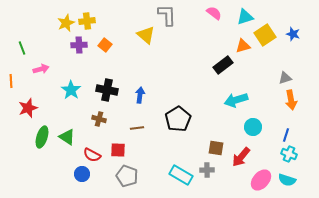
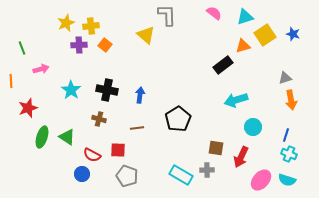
yellow cross: moved 4 px right, 5 px down
red arrow: rotated 15 degrees counterclockwise
